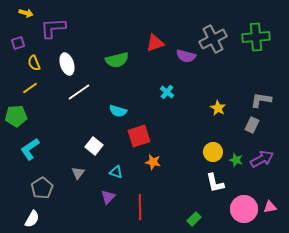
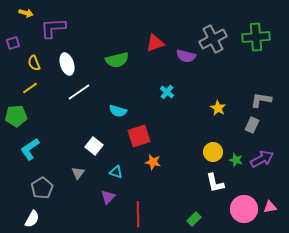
purple square: moved 5 px left
red line: moved 2 px left, 7 px down
